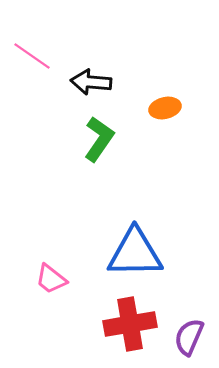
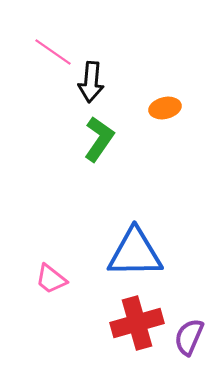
pink line: moved 21 px right, 4 px up
black arrow: rotated 90 degrees counterclockwise
red cross: moved 7 px right, 1 px up; rotated 6 degrees counterclockwise
